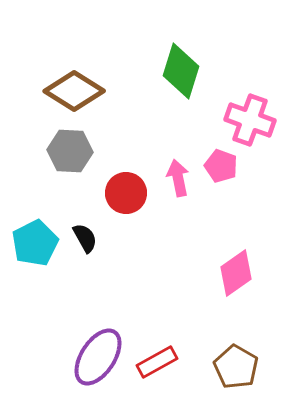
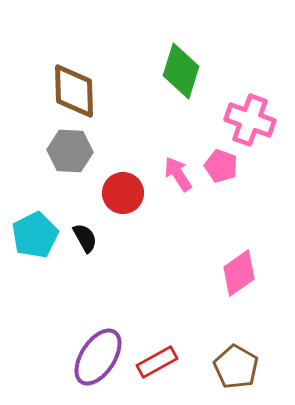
brown diamond: rotated 56 degrees clockwise
pink arrow: moved 4 px up; rotated 21 degrees counterclockwise
red circle: moved 3 px left
cyan pentagon: moved 8 px up
pink diamond: moved 3 px right
